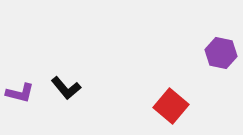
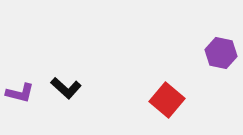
black L-shape: rotated 8 degrees counterclockwise
red square: moved 4 px left, 6 px up
